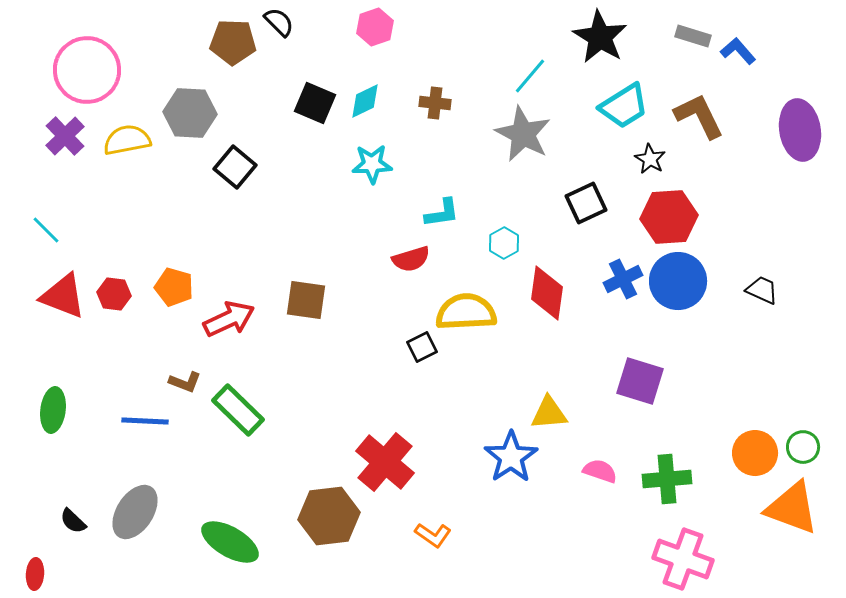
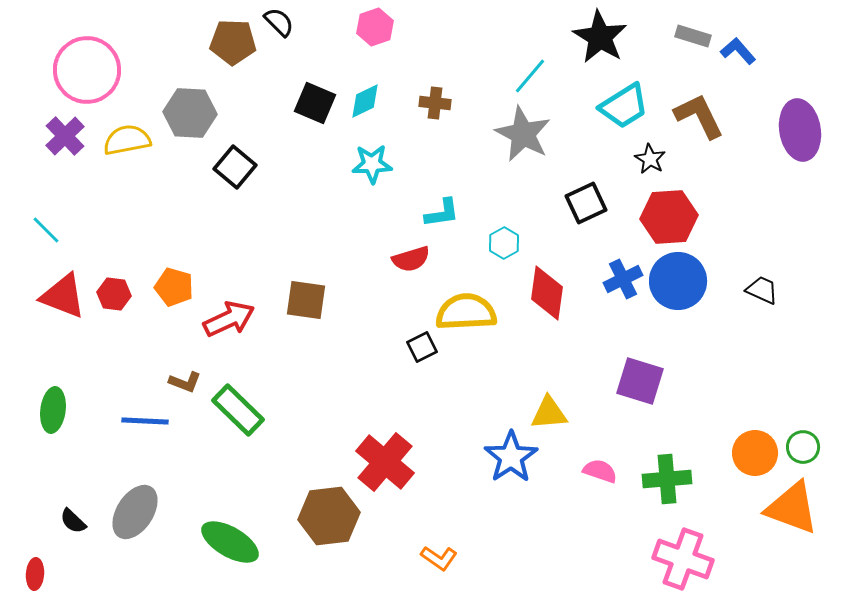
orange L-shape at (433, 535): moved 6 px right, 23 px down
